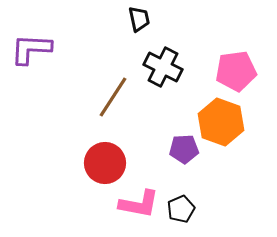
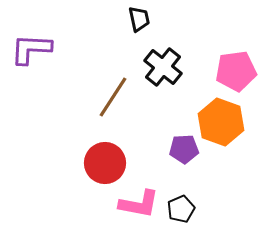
black cross: rotated 12 degrees clockwise
